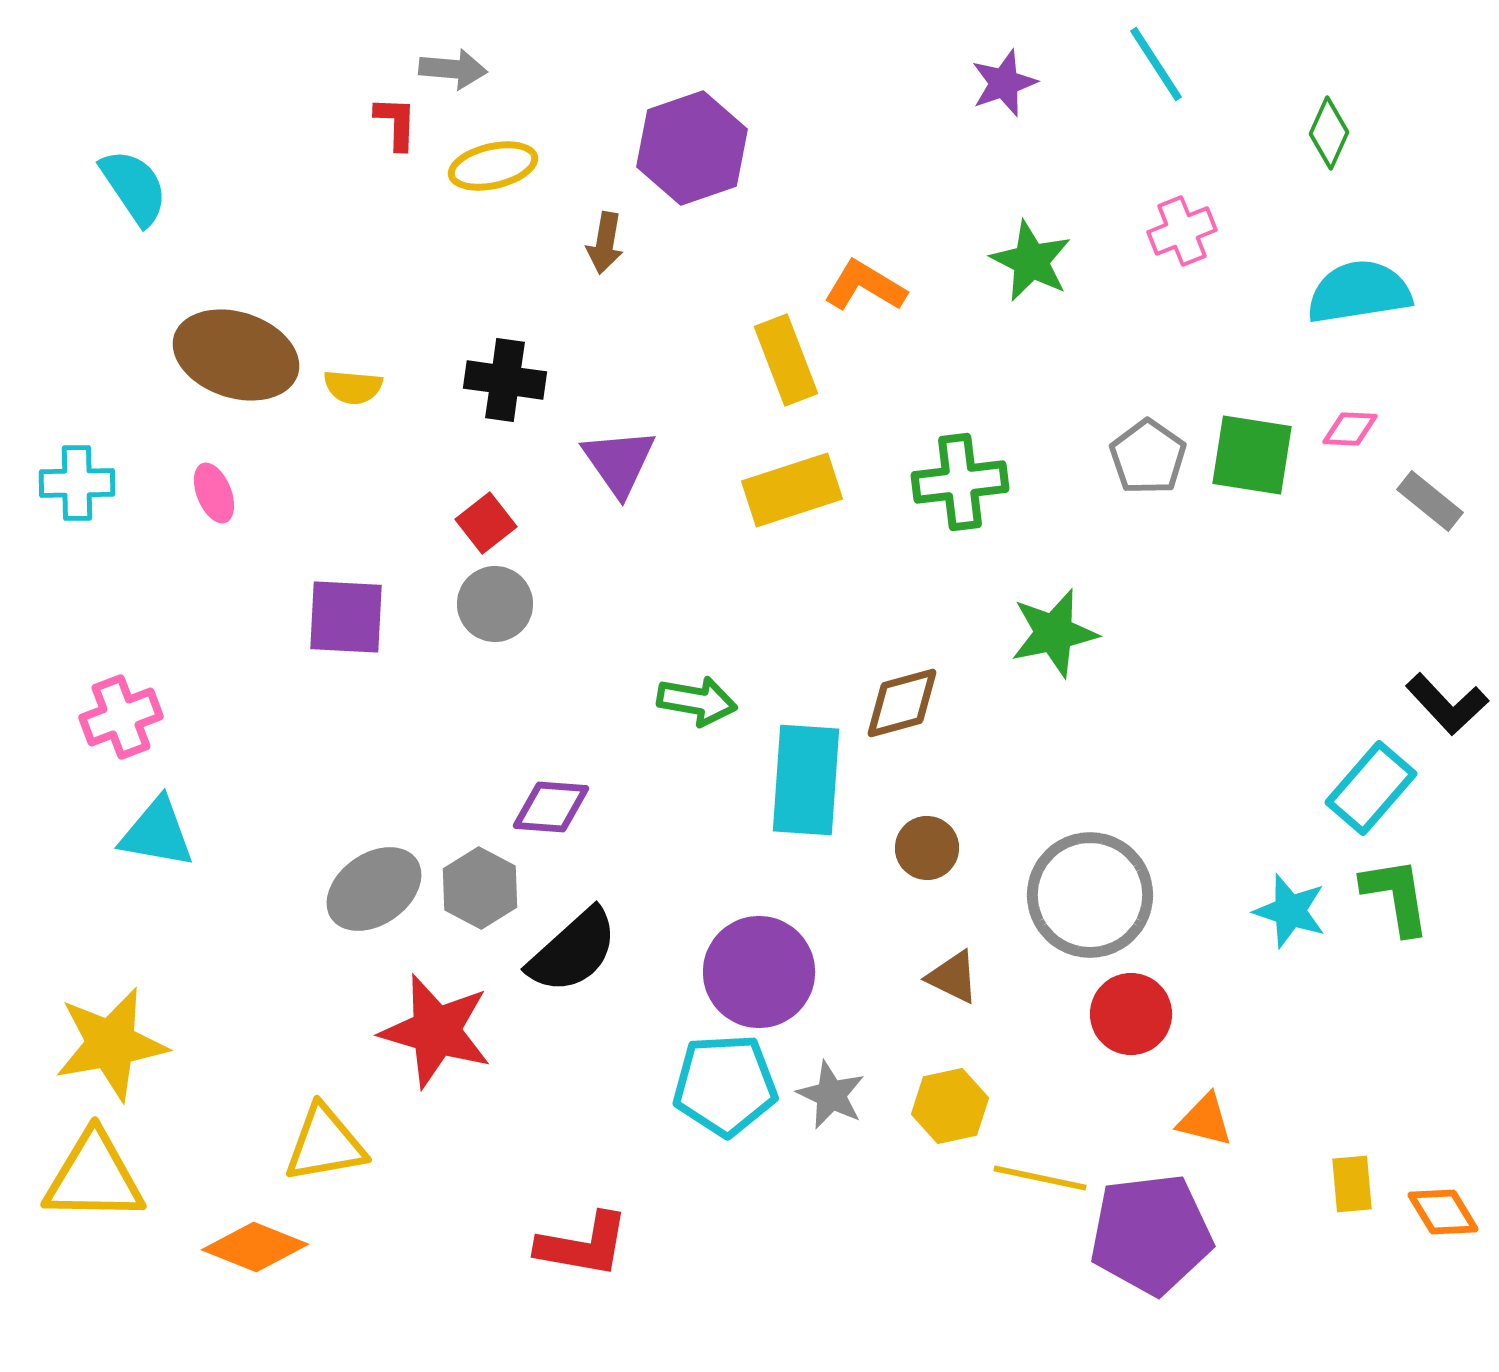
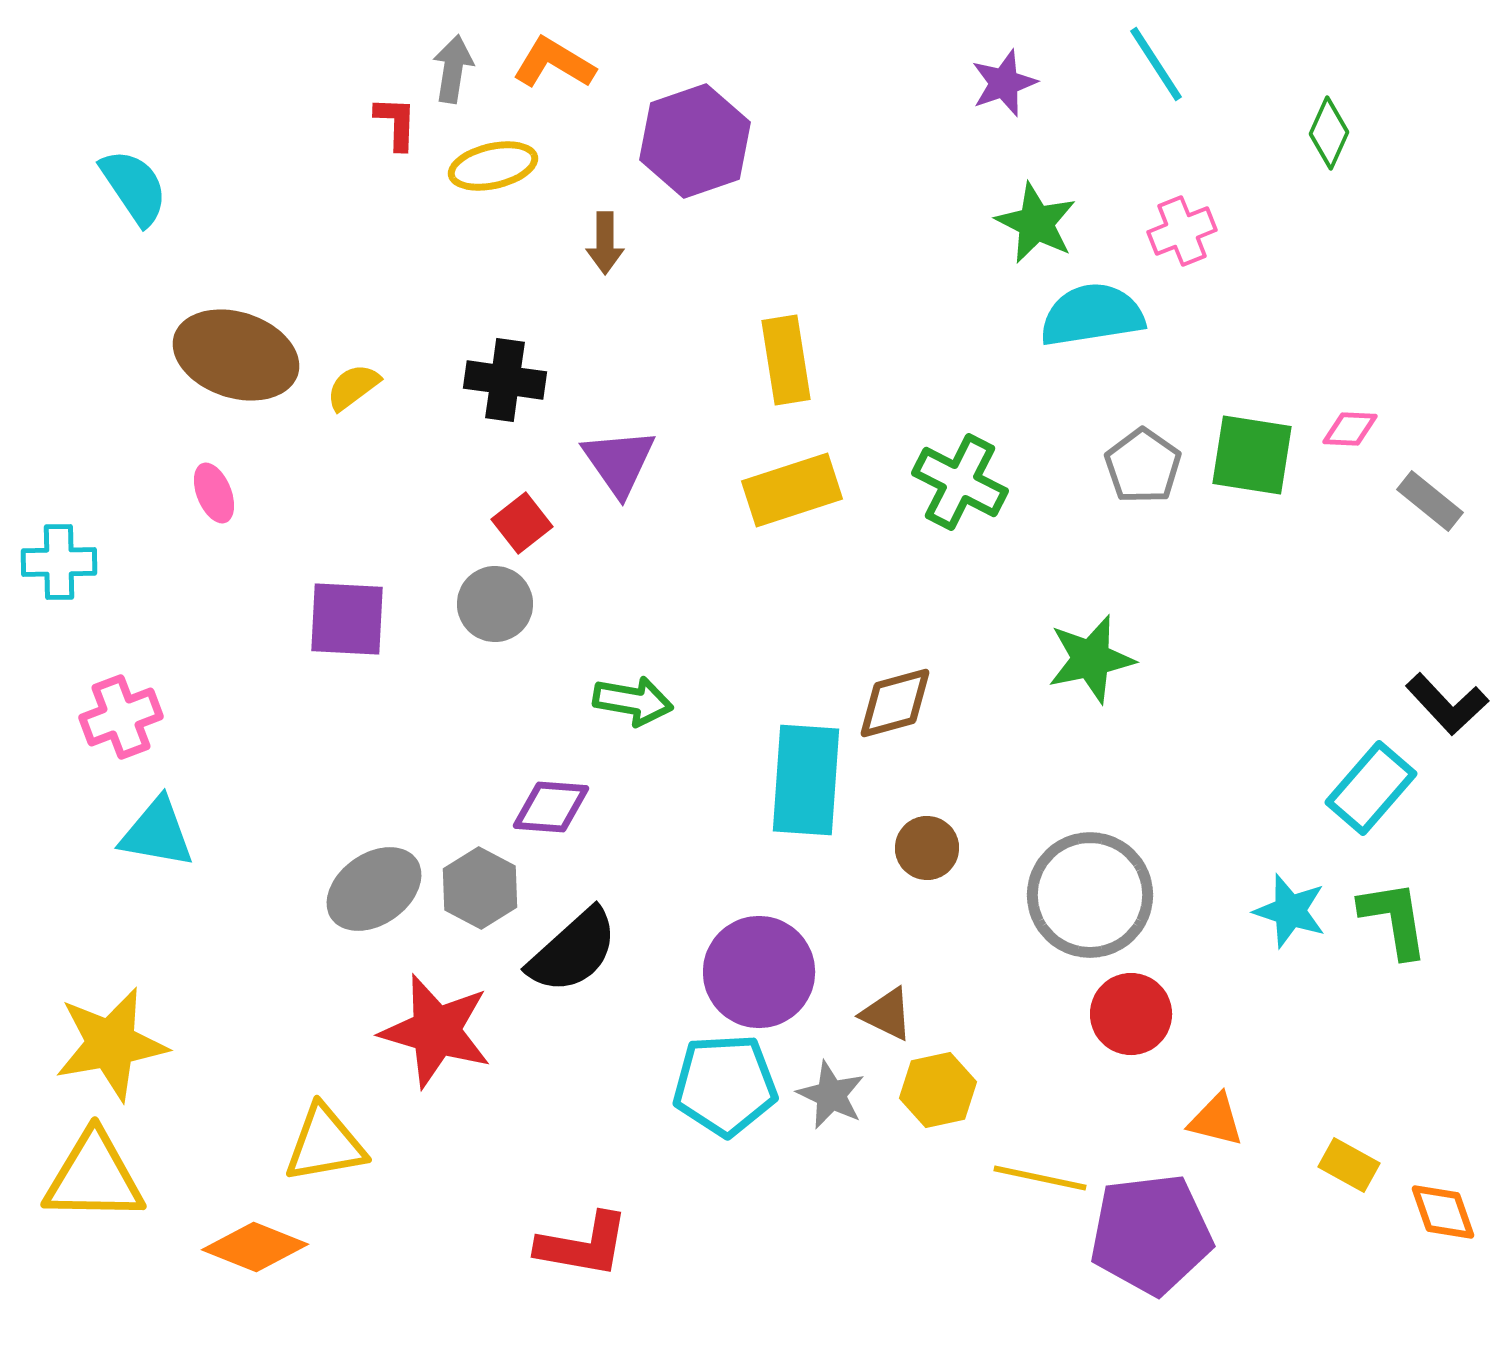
gray arrow at (453, 69): rotated 86 degrees counterclockwise
purple hexagon at (692, 148): moved 3 px right, 7 px up
brown arrow at (605, 243): rotated 10 degrees counterclockwise
green star at (1031, 261): moved 5 px right, 38 px up
orange L-shape at (865, 286): moved 311 px left, 223 px up
cyan semicircle at (1359, 292): moved 267 px left, 23 px down
yellow rectangle at (786, 360): rotated 12 degrees clockwise
yellow semicircle at (353, 387): rotated 138 degrees clockwise
gray pentagon at (1148, 457): moved 5 px left, 9 px down
green cross at (960, 482): rotated 34 degrees clockwise
cyan cross at (77, 483): moved 18 px left, 79 px down
red square at (486, 523): moved 36 px right
purple square at (346, 617): moved 1 px right, 2 px down
green star at (1054, 633): moved 37 px right, 26 px down
green arrow at (697, 701): moved 64 px left
brown diamond at (902, 703): moved 7 px left
green L-shape at (1396, 896): moved 2 px left, 23 px down
brown triangle at (953, 977): moved 66 px left, 37 px down
yellow hexagon at (950, 1106): moved 12 px left, 16 px up
orange triangle at (1205, 1120): moved 11 px right
yellow rectangle at (1352, 1184): moved 3 px left, 19 px up; rotated 56 degrees counterclockwise
orange diamond at (1443, 1212): rotated 12 degrees clockwise
